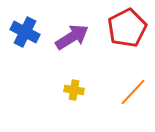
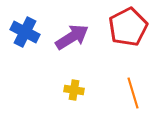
red pentagon: moved 1 px right, 1 px up
orange line: moved 1 px down; rotated 60 degrees counterclockwise
